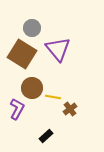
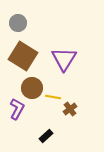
gray circle: moved 14 px left, 5 px up
purple triangle: moved 6 px right, 10 px down; rotated 12 degrees clockwise
brown square: moved 1 px right, 2 px down
